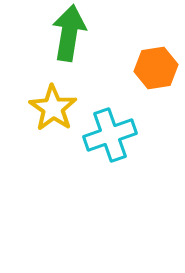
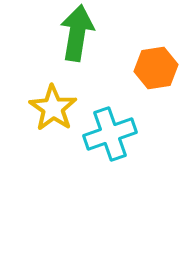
green arrow: moved 8 px right
cyan cross: moved 1 px up
